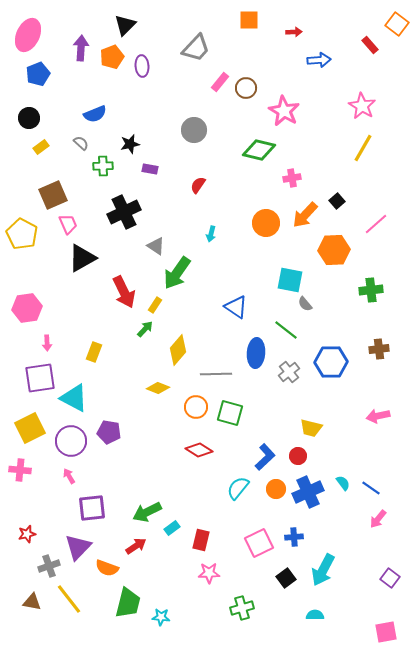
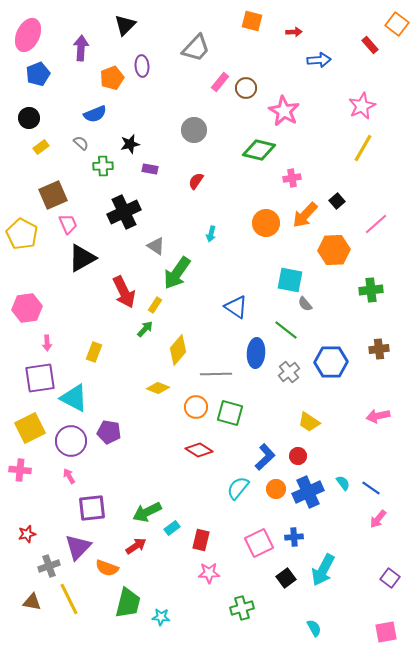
orange square at (249, 20): moved 3 px right, 1 px down; rotated 15 degrees clockwise
orange pentagon at (112, 57): moved 21 px down
pink star at (362, 106): rotated 16 degrees clockwise
red semicircle at (198, 185): moved 2 px left, 4 px up
yellow trapezoid at (311, 428): moved 2 px left, 6 px up; rotated 20 degrees clockwise
yellow line at (69, 599): rotated 12 degrees clockwise
cyan semicircle at (315, 615): moved 1 px left, 13 px down; rotated 60 degrees clockwise
